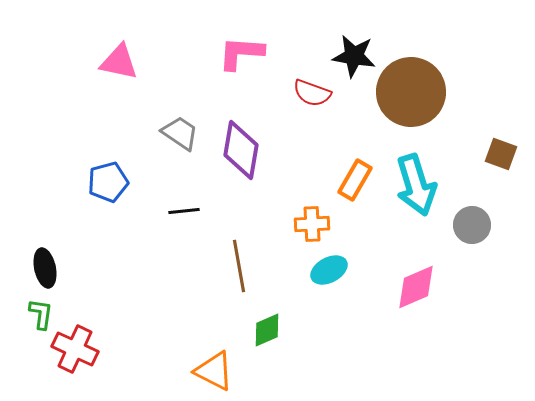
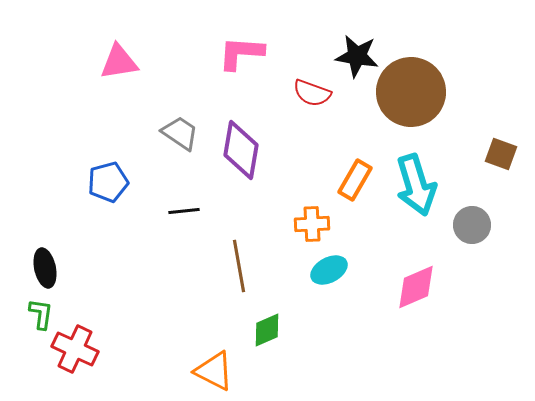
black star: moved 3 px right
pink triangle: rotated 21 degrees counterclockwise
